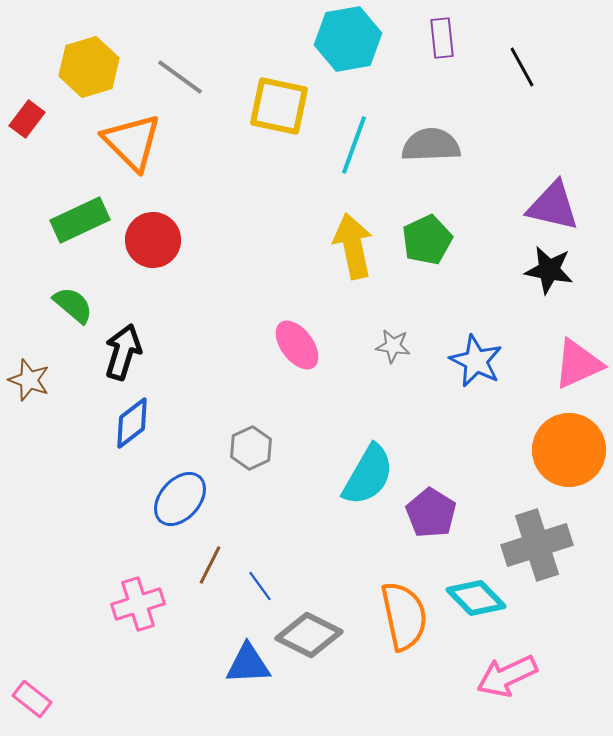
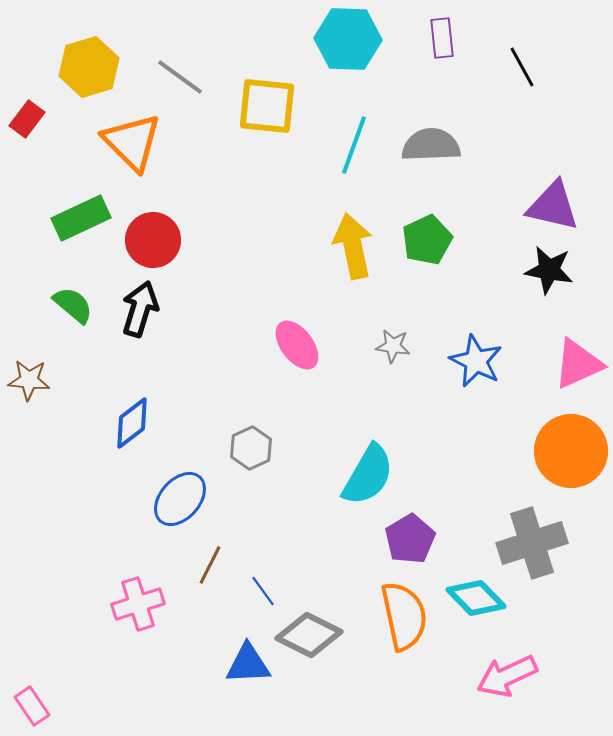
cyan hexagon: rotated 12 degrees clockwise
yellow square: moved 12 px left; rotated 6 degrees counterclockwise
green rectangle: moved 1 px right, 2 px up
black arrow: moved 17 px right, 43 px up
brown star: rotated 15 degrees counterclockwise
orange circle: moved 2 px right, 1 px down
purple pentagon: moved 21 px left, 26 px down; rotated 9 degrees clockwise
gray cross: moved 5 px left, 2 px up
blue line: moved 3 px right, 5 px down
pink rectangle: moved 7 px down; rotated 18 degrees clockwise
